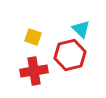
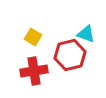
cyan triangle: moved 5 px right, 5 px down; rotated 24 degrees counterclockwise
yellow square: rotated 12 degrees clockwise
